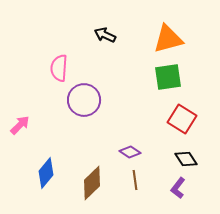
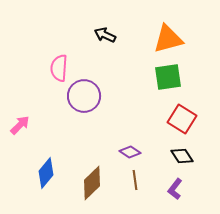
purple circle: moved 4 px up
black diamond: moved 4 px left, 3 px up
purple L-shape: moved 3 px left, 1 px down
